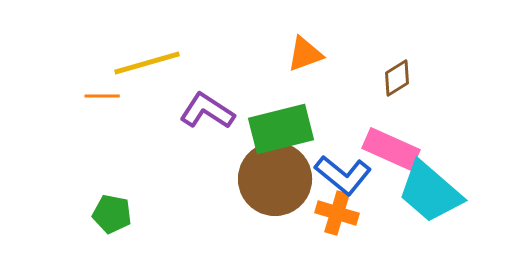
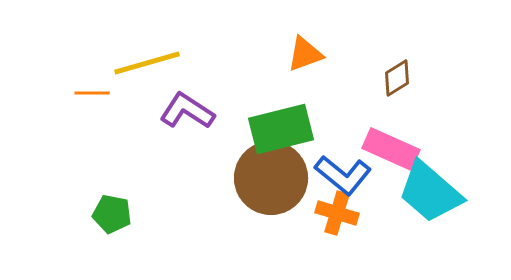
orange line: moved 10 px left, 3 px up
purple L-shape: moved 20 px left
brown circle: moved 4 px left, 1 px up
